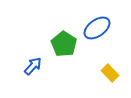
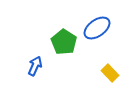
green pentagon: moved 2 px up
blue arrow: moved 2 px right; rotated 18 degrees counterclockwise
